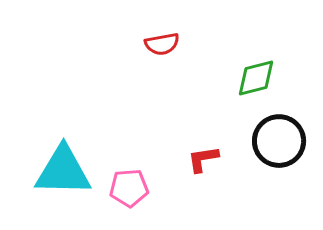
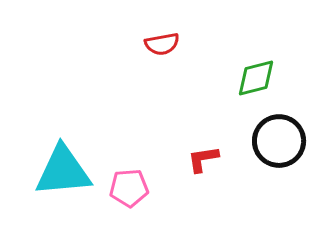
cyan triangle: rotated 6 degrees counterclockwise
